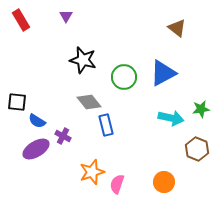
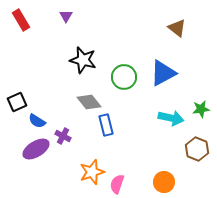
black square: rotated 30 degrees counterclockwise
